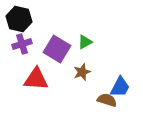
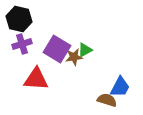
green triangle: moved 8 px down
brown star: moved 8 px left, 15 px up; rotated 12 degrees clockwise
